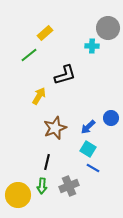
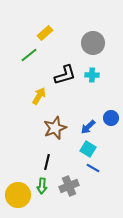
gray circle: moved 15 px left, 15 px down
cyan cross: moved 29 px down
